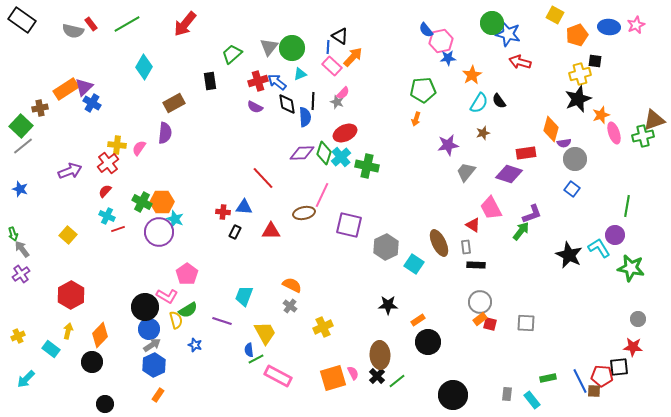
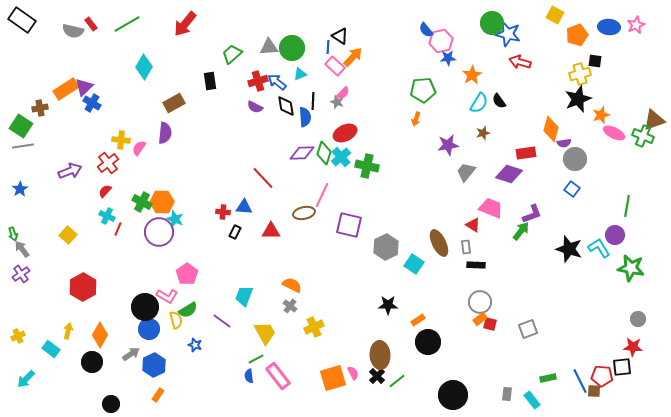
gray triangle at (269, 47): rotated 48 degrees clockwise
pink rectangle at (332, 66): moved 3 px right
black diamond at (287, 104): moved 1 px left, 2 px down
green square at (21, 126): rotated 10 degrees counterclockwise
pink ellipse at (614, 133): rotated 45 degrees counterclockwise
green cross at (643, 136): rotated 35 degrees clockwise
yellow cross at (117, 145): moved 4 px right, 5 px up
gray line at (23, 146): rotated 30 degrees clockwise
blue star at (20, 189): rotated 21 degrees clockwise
pink trapezoid at (491, 208): rotated 140 degrees clockwise
red line at (118, 229): rotated 48 degrees counterclockwise
black star at (569, 255): moved 6 px up; rotated 8 degrees counterclockwise
red hexagon at (71, 295): moved 12 px right, 8 px up
purple line at (222, 321): rotated 18 degrees clockwise
gray square at (526, 323): moved 2 px right, 6 px down; rotated 24 degrees counterclockwise
yellow cross at (323, 327): moved 9 px left
orange diamond at (100, 335): rotated 15 degrees counterclockwise
gray arrow at (152, 345): moved 21 px left, 9 px down
blue semicircle at (249, 350): moved 26 px down
black square at (619, 367): moved 3 px right
pink rectangle at (278, 376): rotated 24 degrees clockwise
black circle at (105, 404): moved 6 px right
